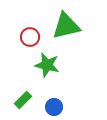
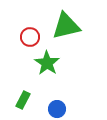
green star: moved 2 px up; rotated 20 degrees clockwise
green rectangle: rotated 18 degrees counterclockwise
blue circle: moved 3 px right, 2 px down
